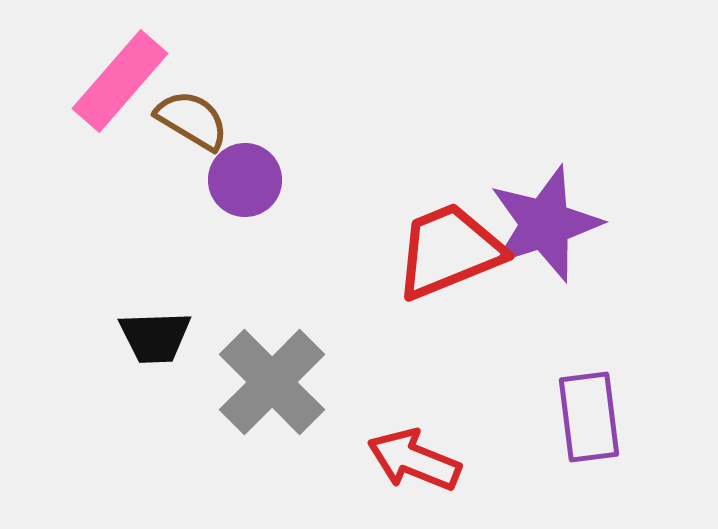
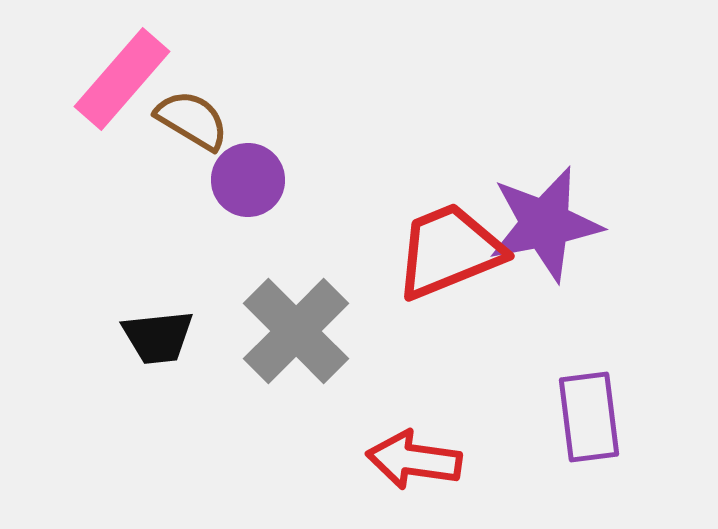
pink rectangle: moved 2 px right, 2 px up
purple circle: moved 3 px right
purple star: rotated 7 degrees clockwise
black trapezoid: moved 3 px right; rotated 4 degrees counterclockwise
gray cross: moved 24 px right, 51 px up
red arrow: rotated 14 degrees counterclockwise
